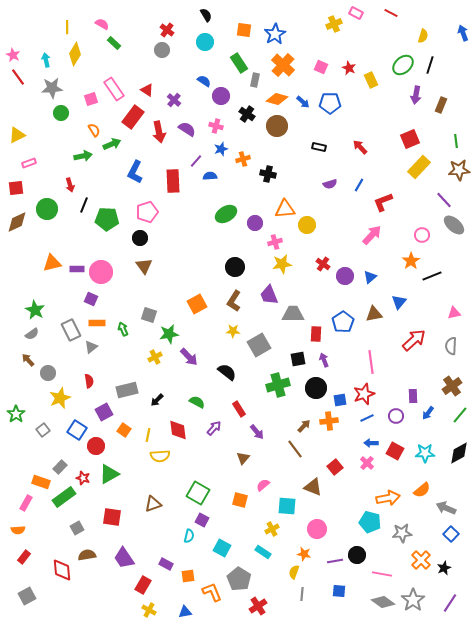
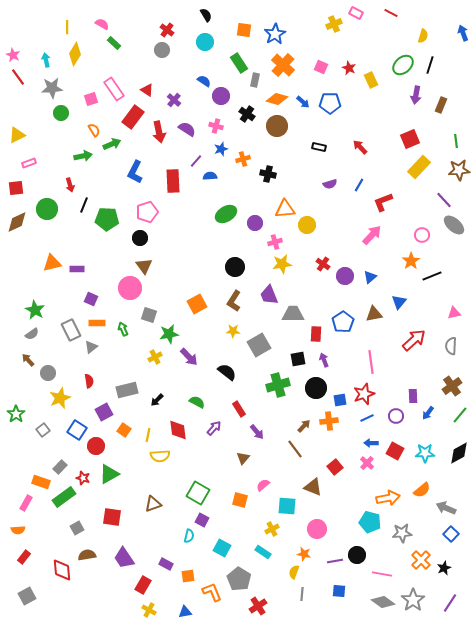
pink circle at (101, 272): moved 29 px right, 16 px down
